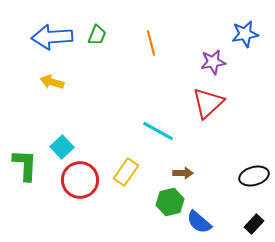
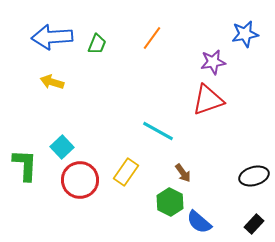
green trapezoid: moved 9 px down
orange line: moved 1 px right, 5 px up; rotated 50 degrees clockwise
red triangle: moved 3 px up; rotated 24 degrees clockwise
brown arrow: rotated 54 degrees clockwise
green hexagon: rotated 20 degrees counterclockwise
